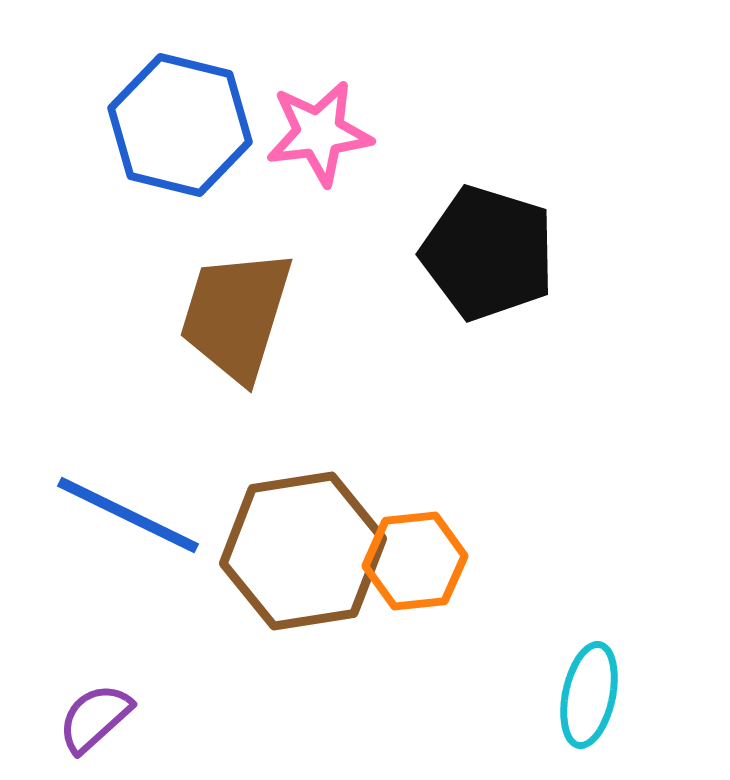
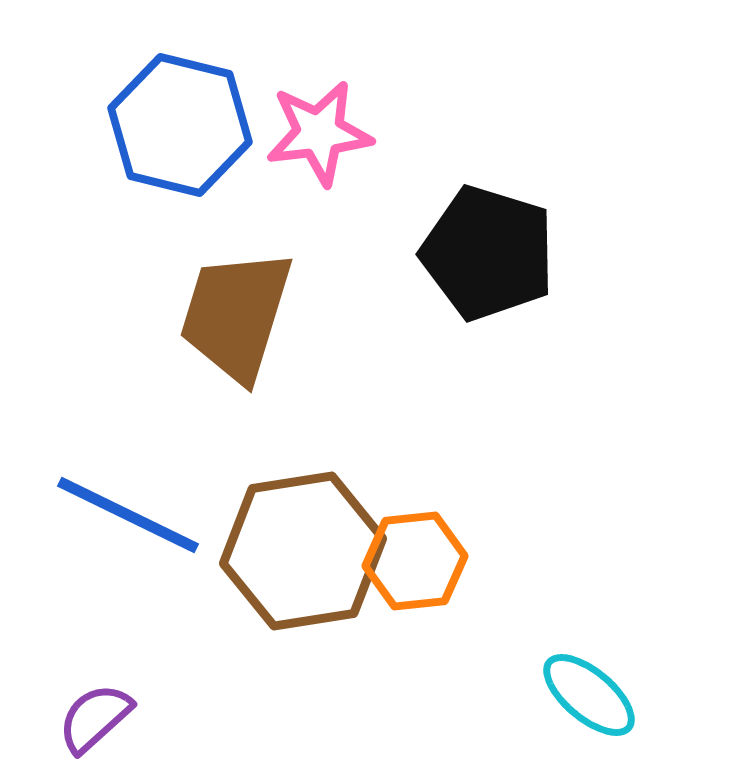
cyan ellipse: rotated 62 degrees counterclockwise
